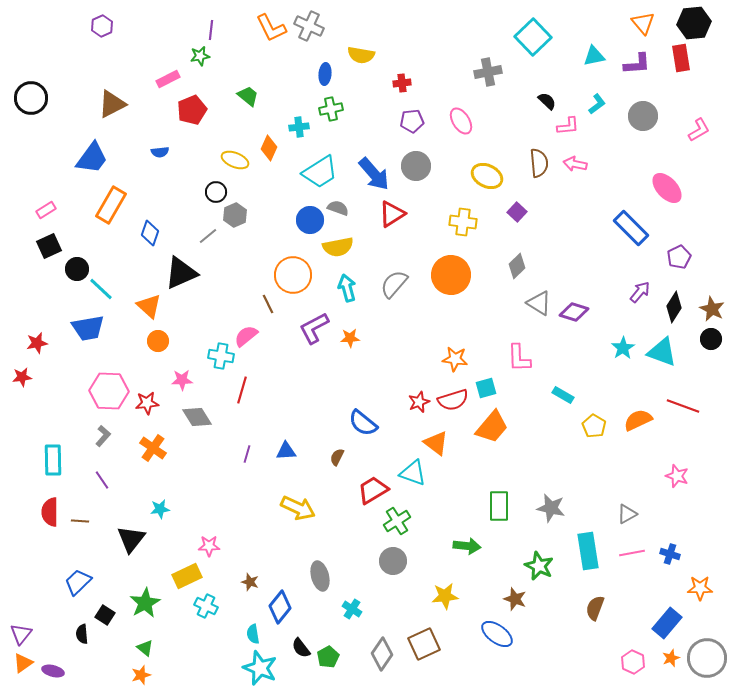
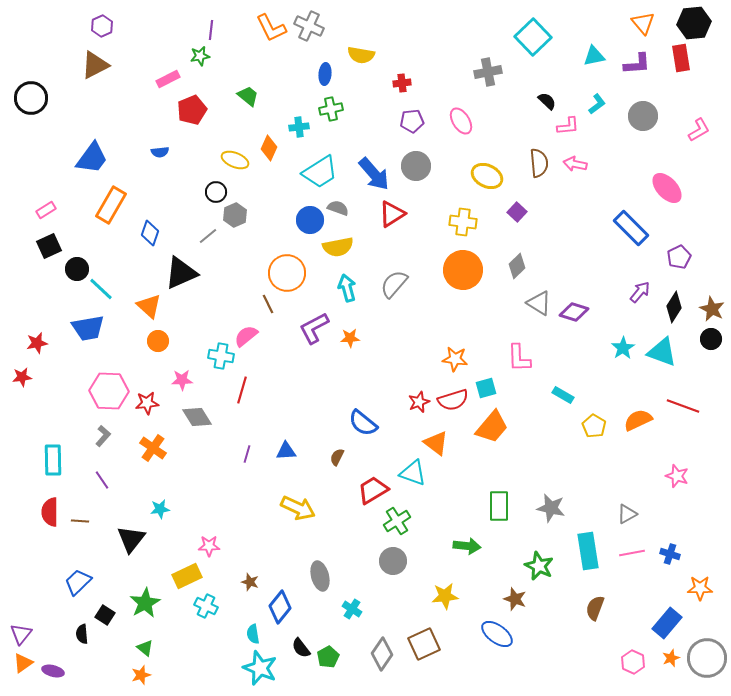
brown triangle at (112, 104): moved 17 px left, 39 px up
orange circle at (293, 275): moved 6 px left, 2 px up
orange circle at (451, 275): moved 12 px right, 5 px up
